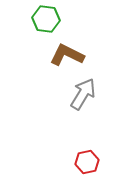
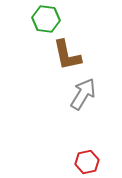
brown L-shape: rotated 128 degrees counterclockwise
